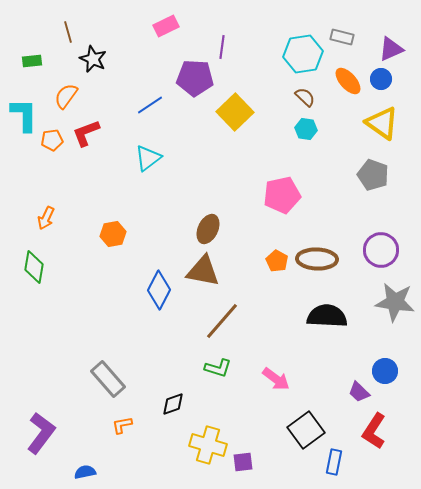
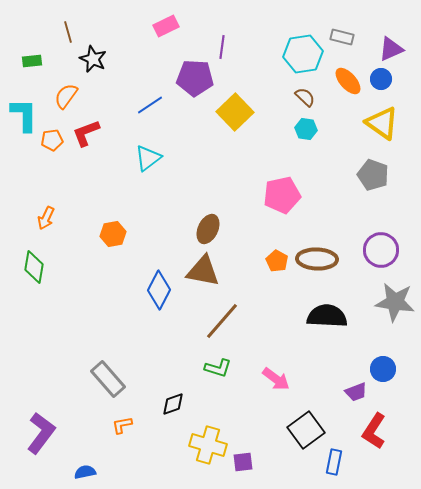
blue circle at (385, 371): moved 2 px left, 2 px up
purple trapezoid at (359, 392): moved 3 px left; rotated 65 degrees counterclockwise
